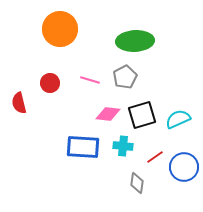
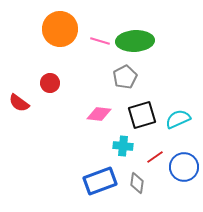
pink line: moved 10 px right, 39 px up
red semicircle: rotated 40 degrees counterclockwise
pink diamond: moved 9 px left
blue rectangle: moved 17 px right, 34 px down; rotated 24 degrees counterclockwise
